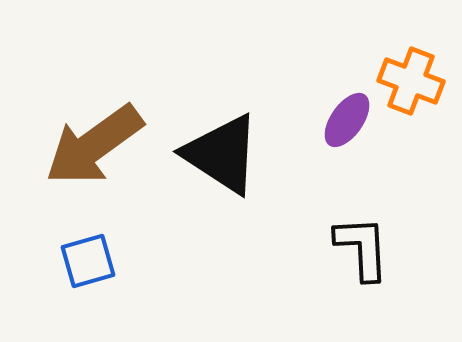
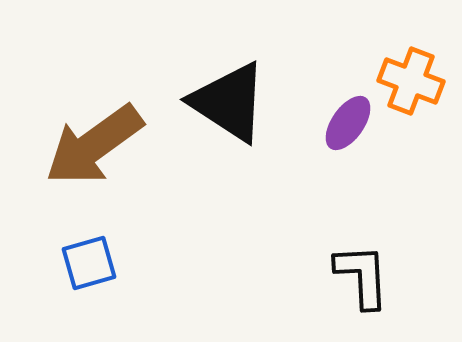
purple ellipse: moved 1 px right, 3 px down
black triangle: moved 7 px right, 52 px up
black L-shape: moved 28 px down
blue square: moved 1 px right, 2 px down
